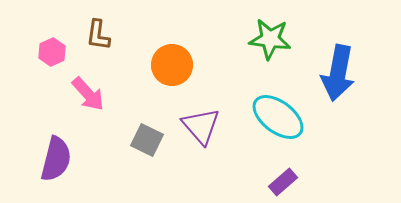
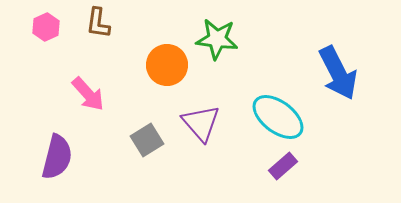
brown L-shape: moved 12 px up
green star: moved 53 px left
pink hexagon: moved 6 px left, 25 px up
orange circle: moved 5 px left
blue arrow: rotated 38 degrees counterclockwise
purple triangle: moved 3 px up
gray square: rotated 32 degrees clockwise
purple semicircle: moved 1 px right, 2 px up
purple rectangle: moved 16 px up
